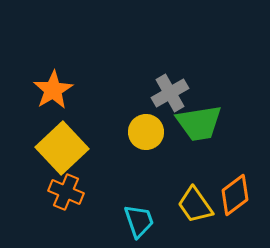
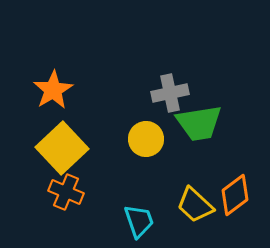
gray cross: rotated 18 degrees clockwise
yellow circle: moved 7 px down
yellow trapezoid: rotated 12 degrees counterclockwise
